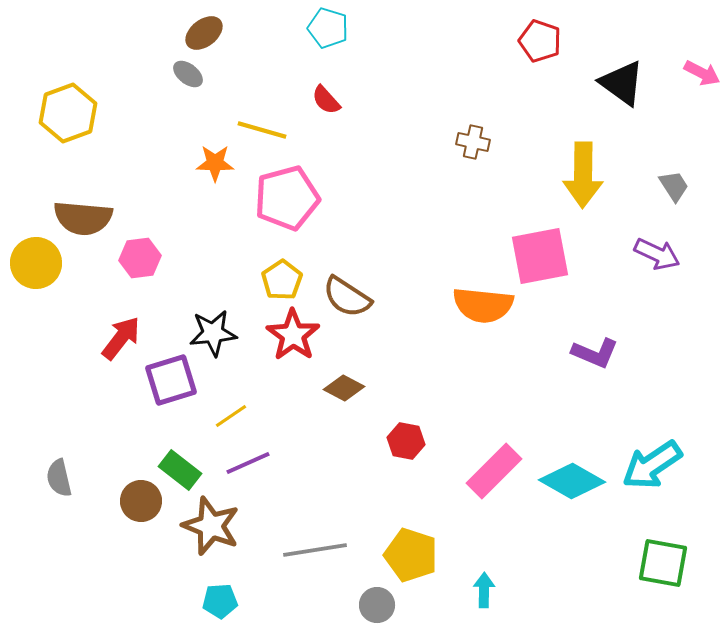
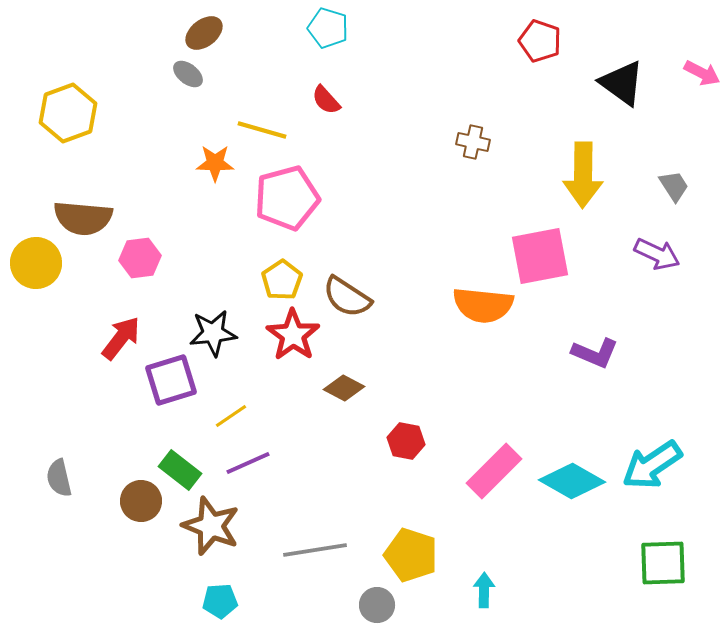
green square at (663, 563): rotated 12 degrees counterclockwise
